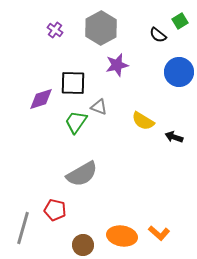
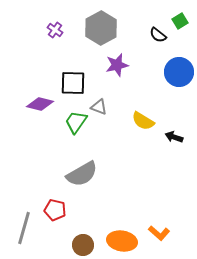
purple diamond: moved 1 px left, 5 px down; rotated 32 degrees clockwise
gray line: moved 1 px right
orange ellipse: moved 5 px down
